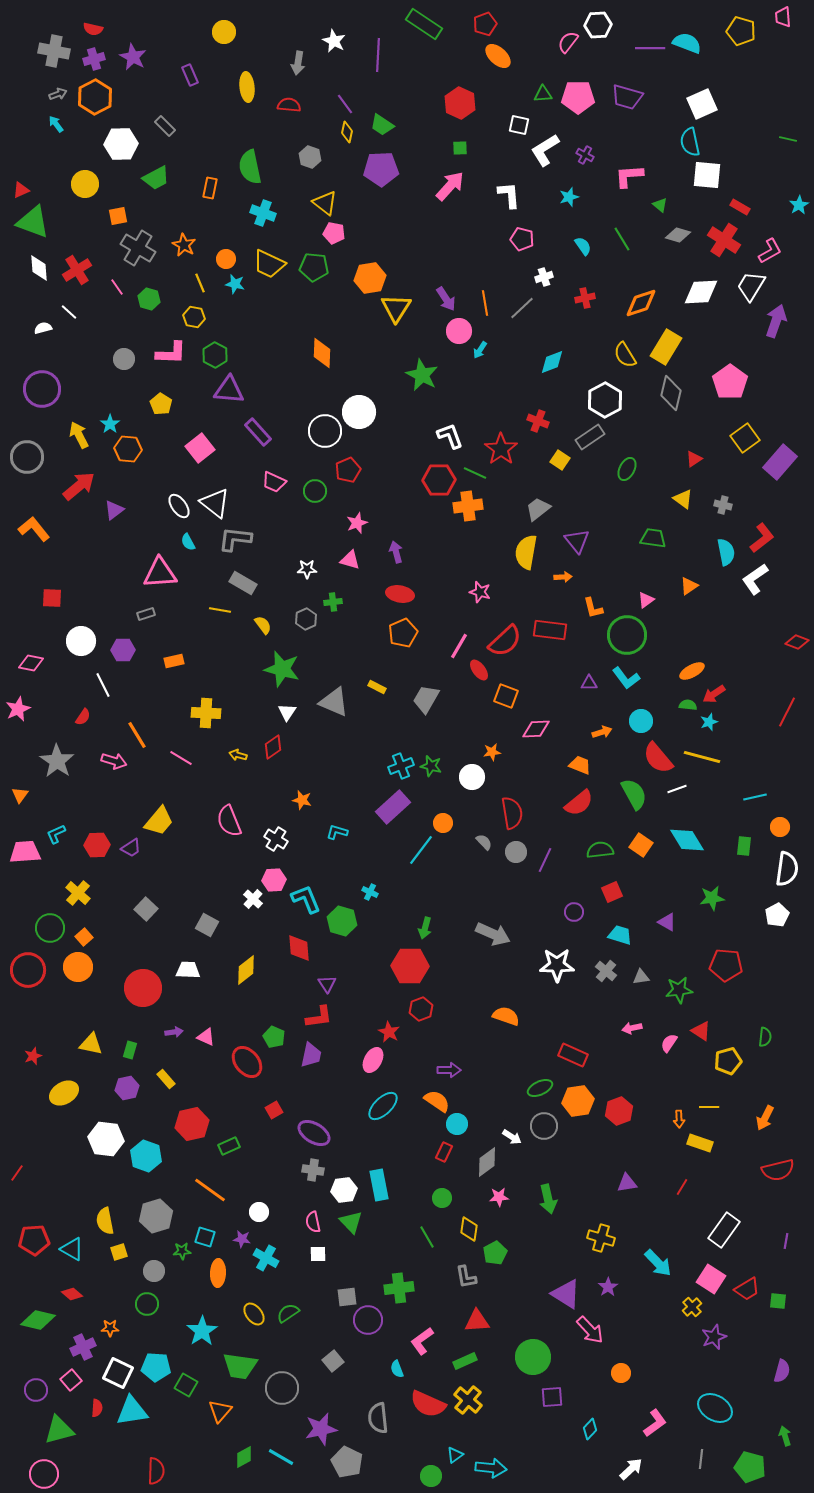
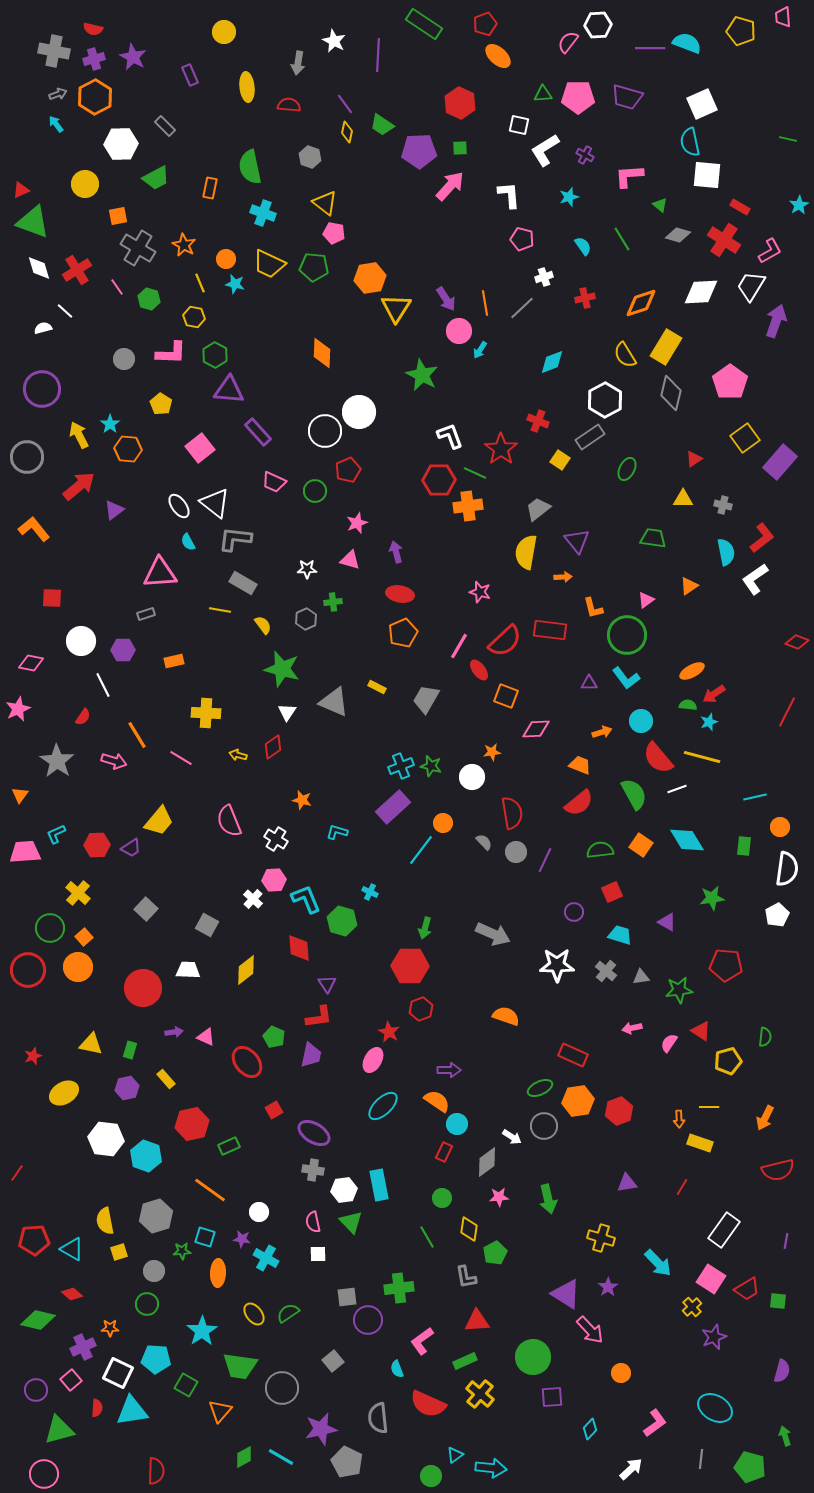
purple pentagon at (381, 169): moved 38 px right, 18 px up
white diamond at (39, 268): rotated 12 degrees counterclockwise
white line at (69, 312): moved 4 px left, 1 px up
yellow triangle at (683, 499): rotated 35 degrees counterclockwise
cyan pentagon at (156, 1367): moved 8 px up
yellow cross at (468, 1400): moved 12 px right, 6 px up
